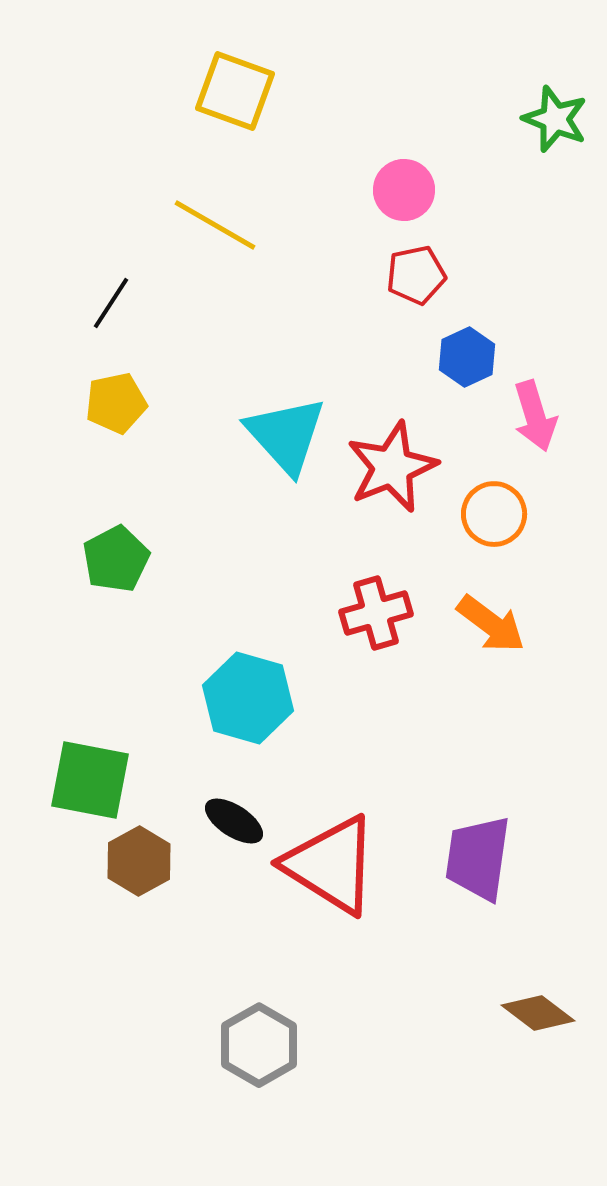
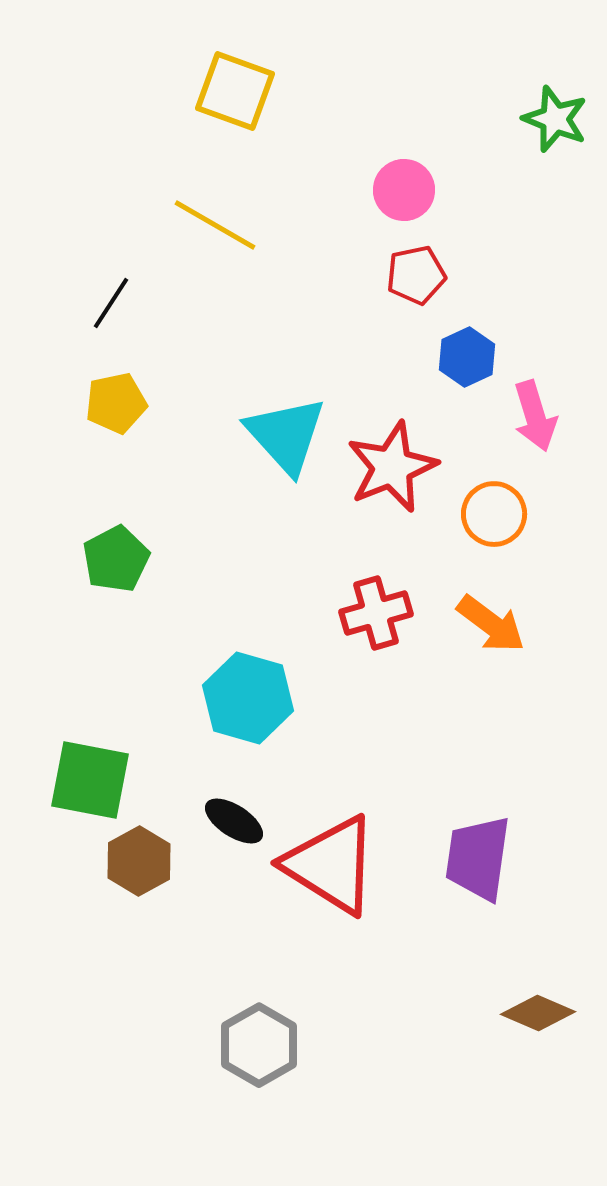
brown diamond: rotated 14 degrees counterclockwise
